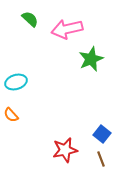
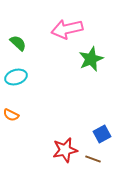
green semicircle: moved 12 px left, 24 px down
cyan ellipse: moved 5 px up
orange semicircle: rotated 21 degrees counterclockwise
blue square: rotated 24 degrees clockwise
brown line: moved 8 px left; rotated 49 degrees counterclockwise
